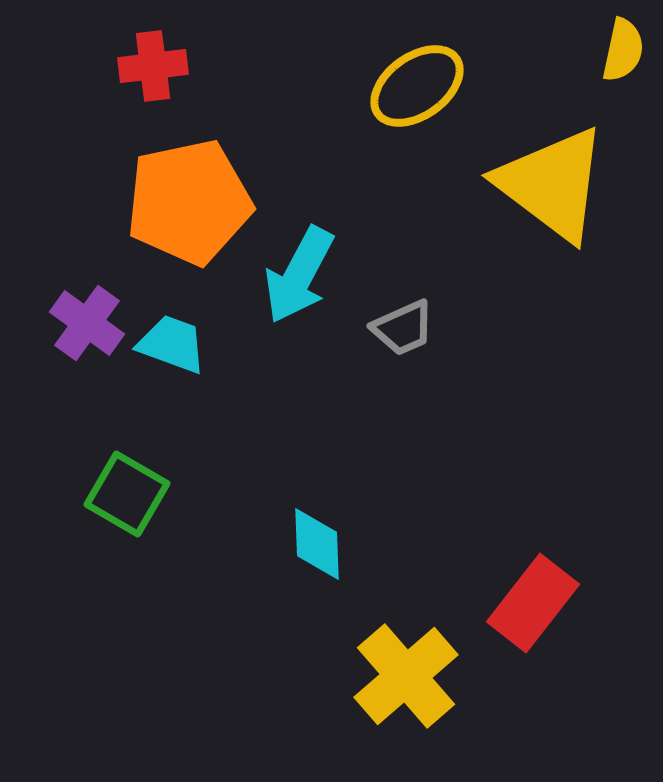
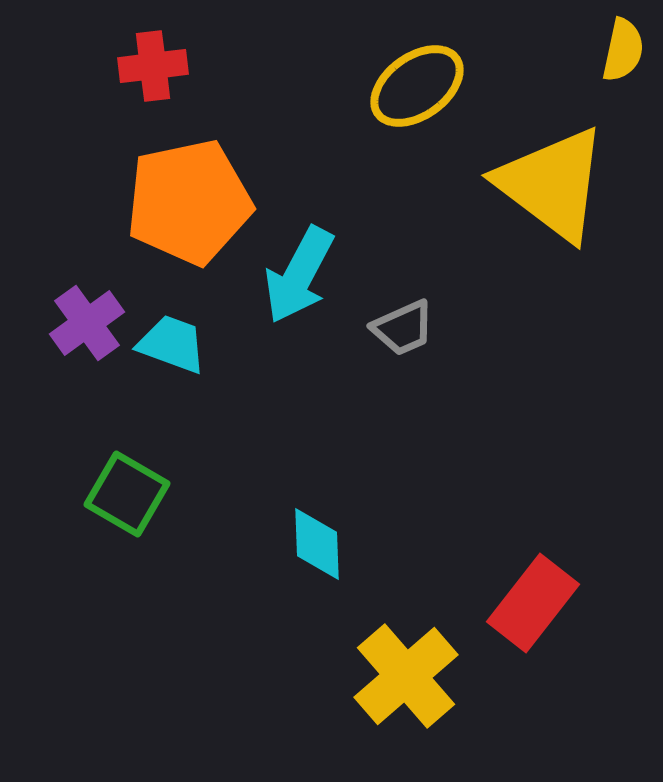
purple cross: rotated 18 degrees clockwise
